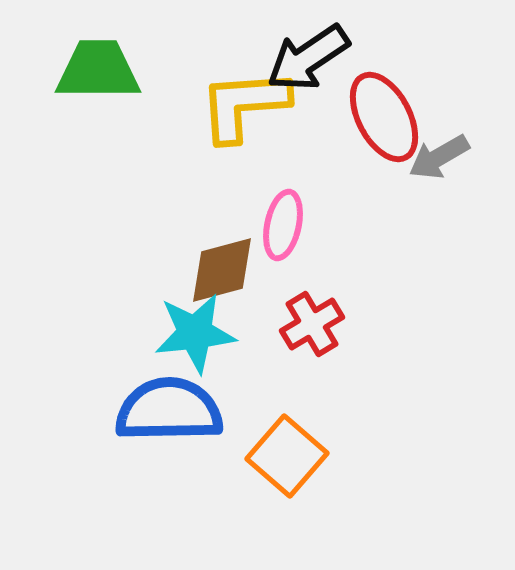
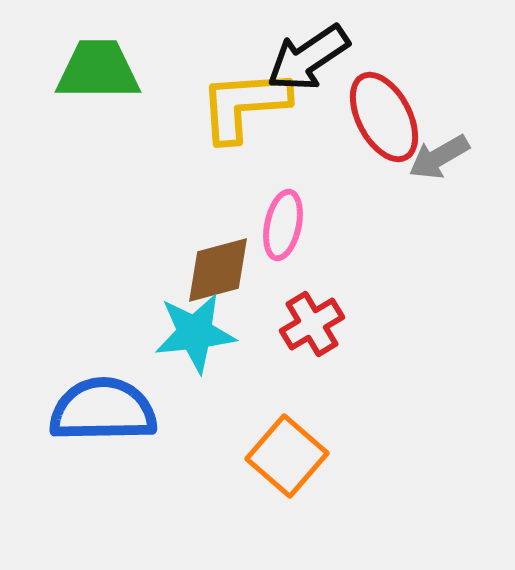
brown diamond: moved 4 px left
blue semicircle: moved 66 px left
